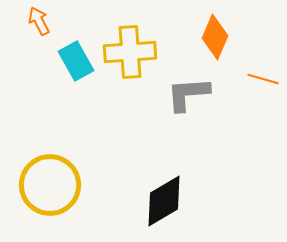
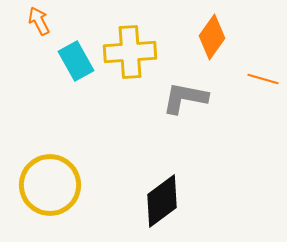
orange diamond: moved 3 px left; rotated 12 degrees clockwise
gray L-shape: moved 3 px left, 4 px down; rotated 15 degrees clockwise
black diamond: moved 2 px left; rotated 6 degrees counterclockwise
